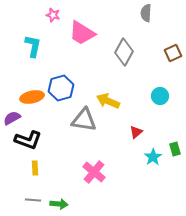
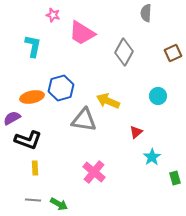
cyan circle: moved 2 px left
green rectangle: moved 29 px down
cyan star: moved 1 px left
green arrow: rotated 24 degrees clockwise
